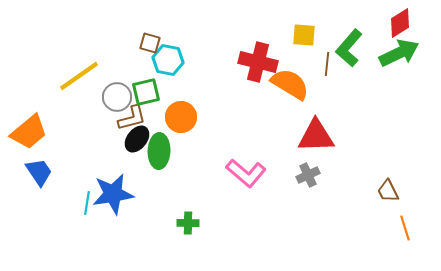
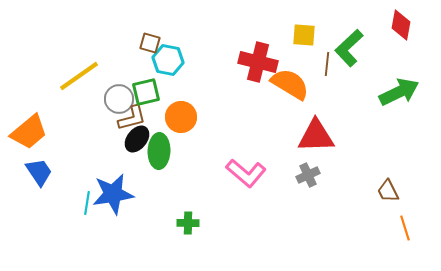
red diamond: moved 1 px right, 2 px down; rotated 48 degrees counterclockwise
green L-shape: rotated 6 degrees clockwise
green arrow: moved 39 px down
gray circle: moved 2 px right, 2 px down
